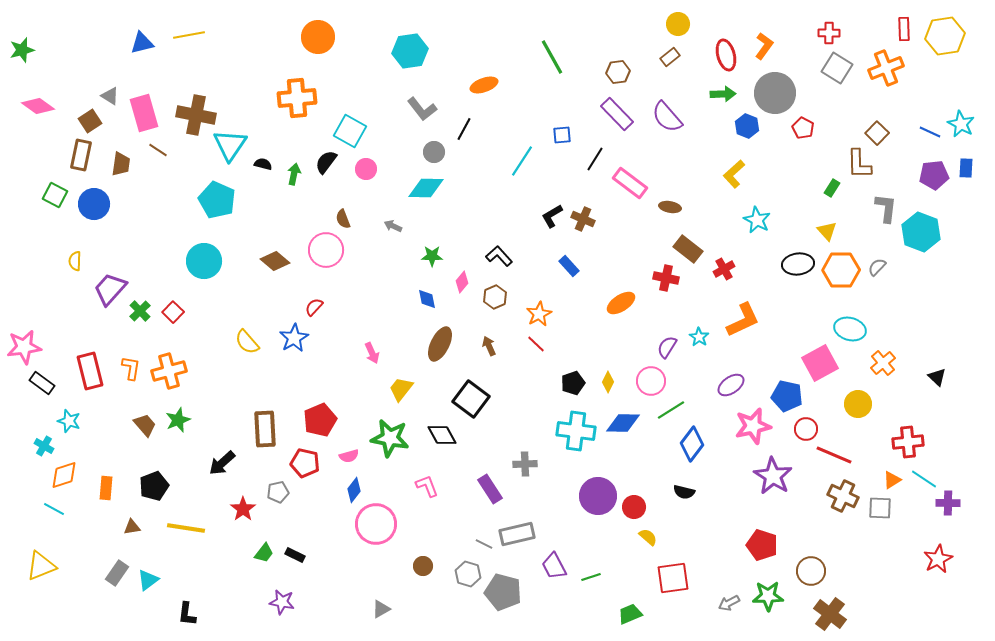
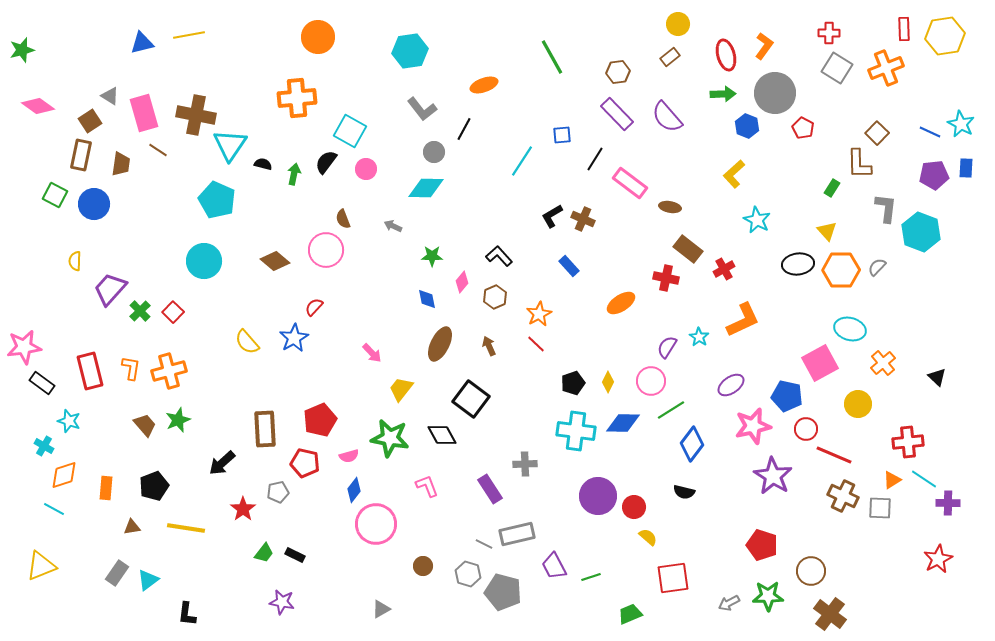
pink arrow at (372, 353): rotated 20 degrees counterclockwise
